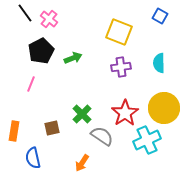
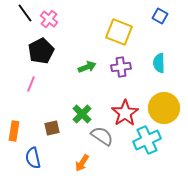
green arrow: moved 14 px right, 9 px down
